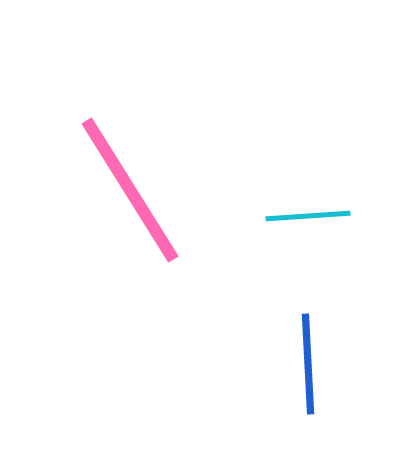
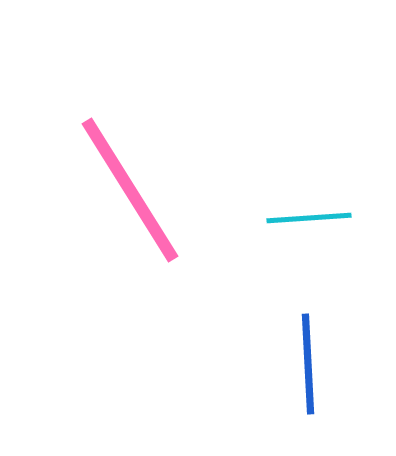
cyan line: moved 1 px right, 2 px down
